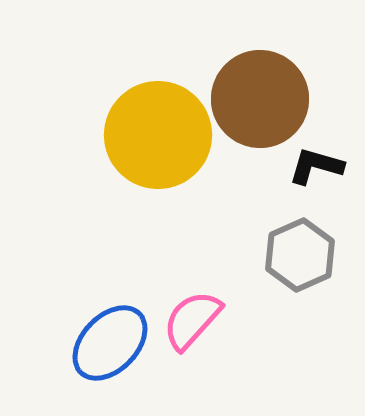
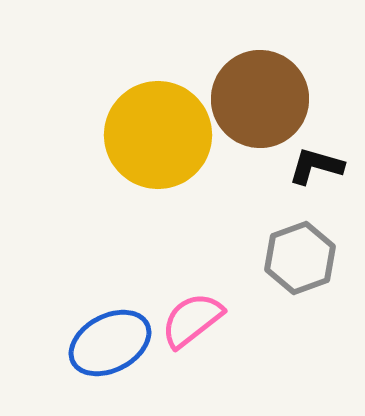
gray hexagon: moved 3 px down; rotated 4 degrees clockwise
pink semicircle: rotated 10 degrees clockwise
blue ellipse: rotated 18 degrees clockwise
